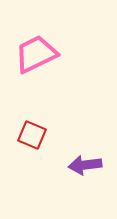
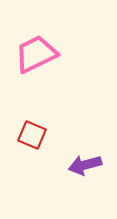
purple arrow: rotated 8 degrees counterclockwise
